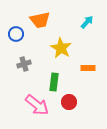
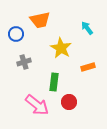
cyan arrow: moved 6 px down; rotated 80 degrees counterclockwise
gray cross: moved 2 px up
orange rectangle: moved 1 px up; rotated 16 degrees counterclockwise
